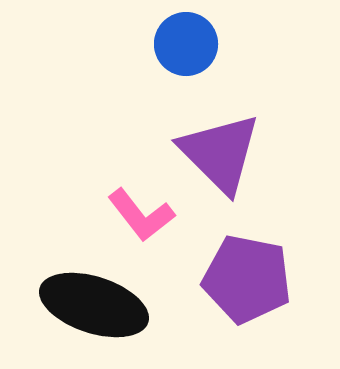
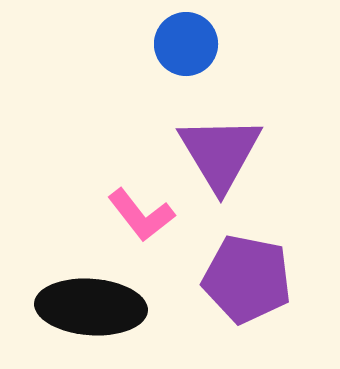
purple triangle: rotated 14 degrees clockwise
black ellipse: moved 3 px left, 2 px down; rotated 14 degrees counterclockwise
